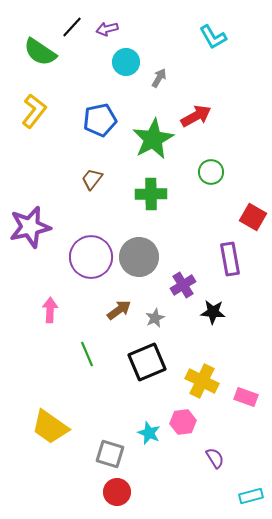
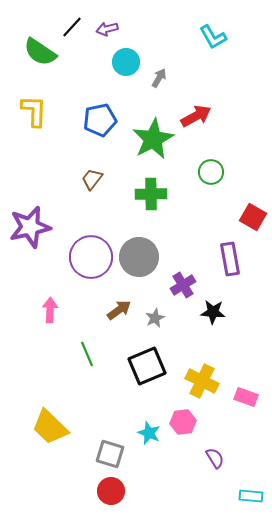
yellow L-shape: rotated 36 degrees counterclockwise
black square: moved 4 px down
yellow trapezoid: rotated 9 degrees clockwise
red circle: moved 6 px left, 1 px up
cyan rectangle: rotated 20 degrees clockwise
